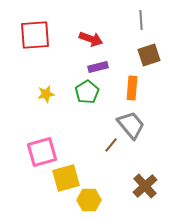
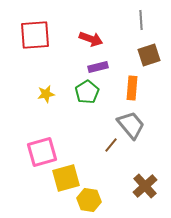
yellow hexagon: rotated 10 degrees clockwise
